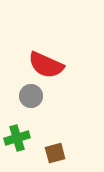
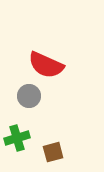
gray circle: moved 2 px left
brown square: moved 2 px left, 1 px up
